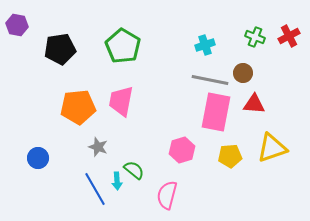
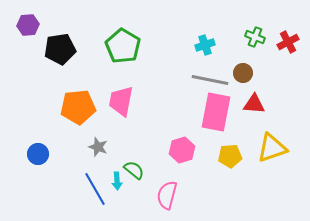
purple hexagon: moved 11 px right; rotated 15 degrees counterclockwise
red cross: moved 1 px left, 6 px down
blue circle: moved 4 px up
